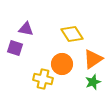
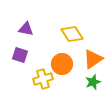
purple square: moved 5 px right, 7 px down
yellow cross: rotated 30 degrees counterclockwise
